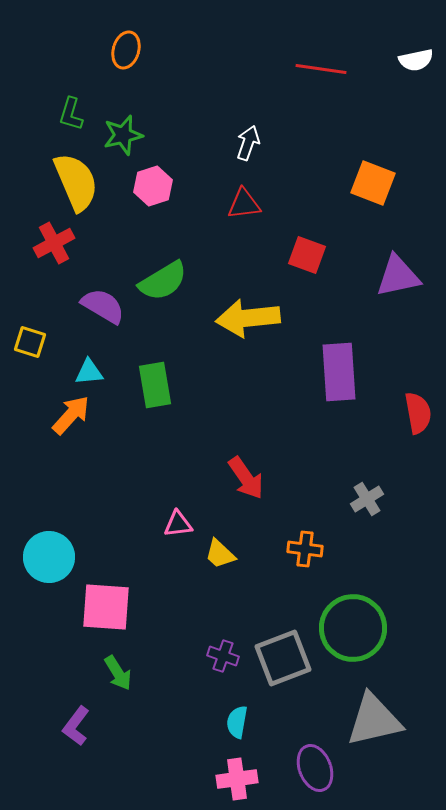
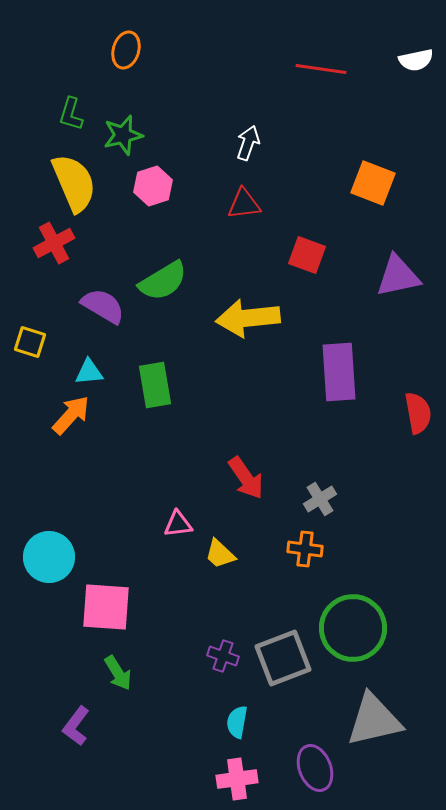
yellow semicircle: moved 2 px left, 1 px down
gray cross: moved 47 px left
